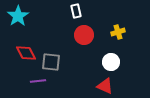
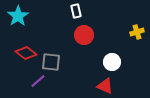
yellow cross: moved 19 px right
red diamond: rotated 25 degrees counterclockwise
white circle: moved 1 px right
purple line: rotated 35 degrees counterclockwise
